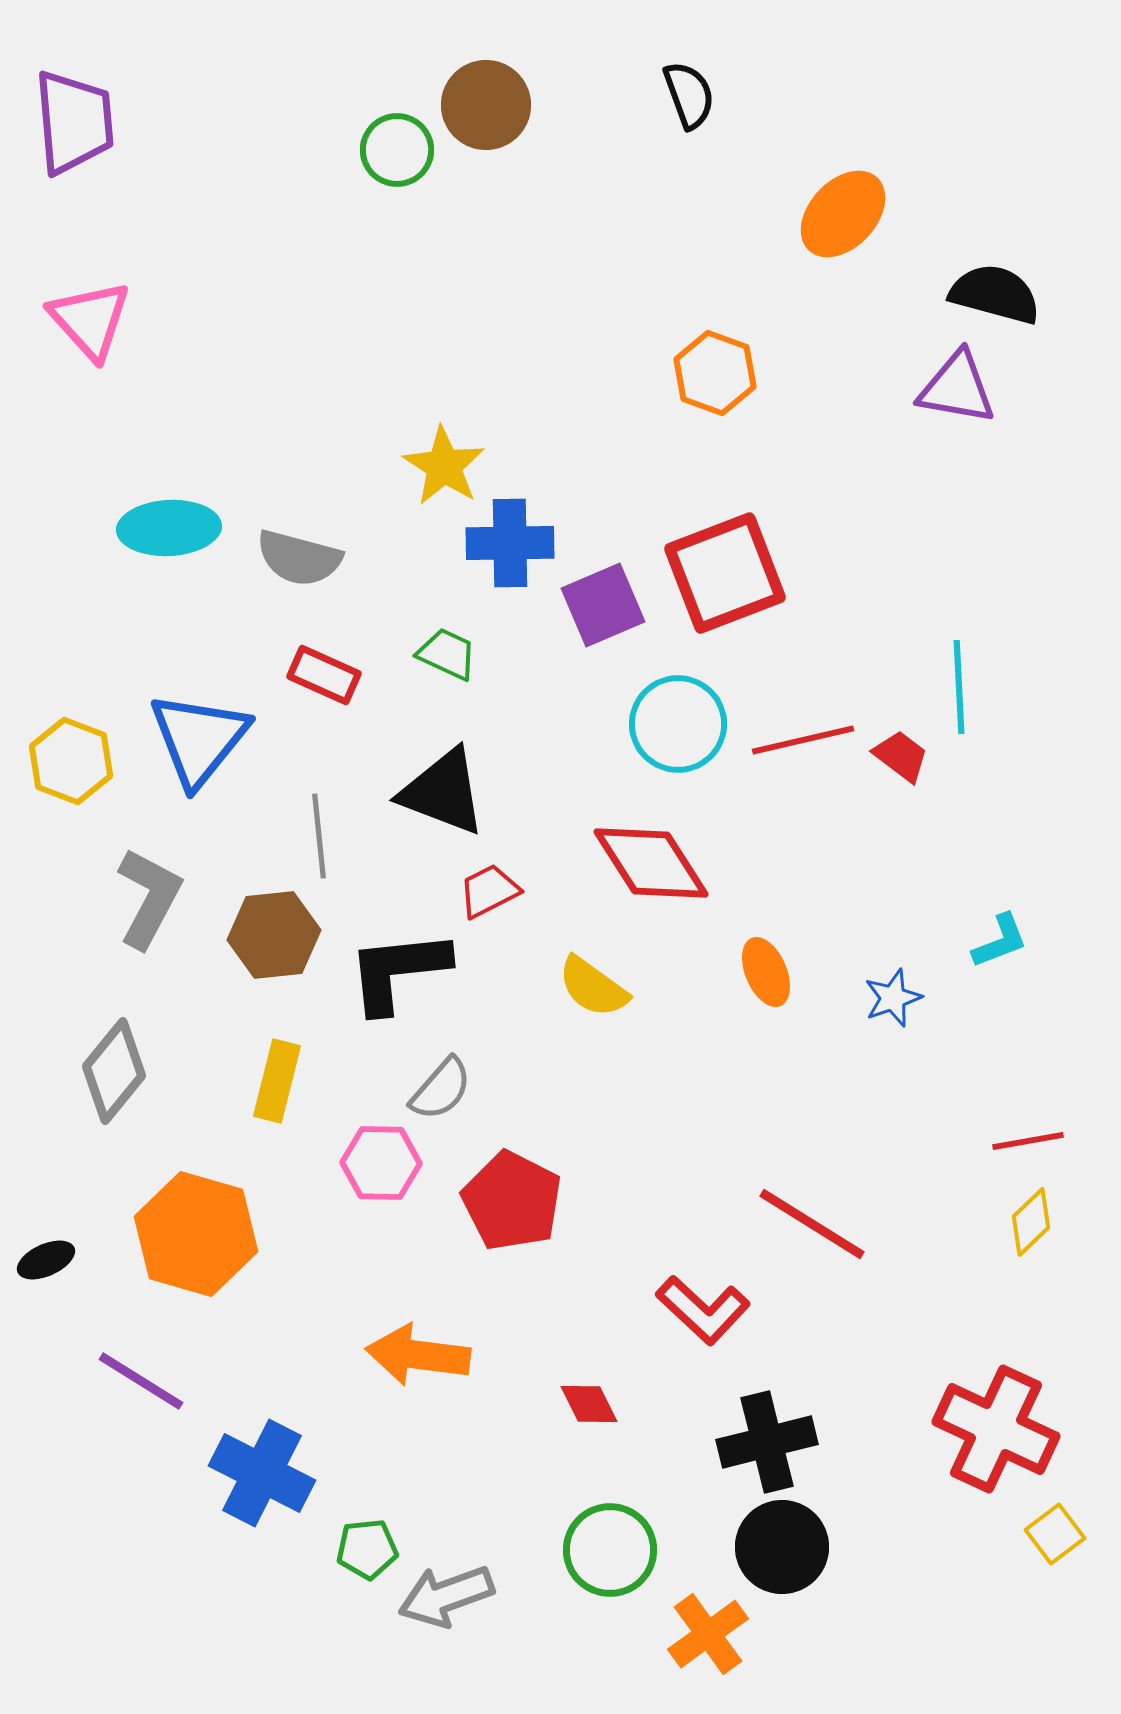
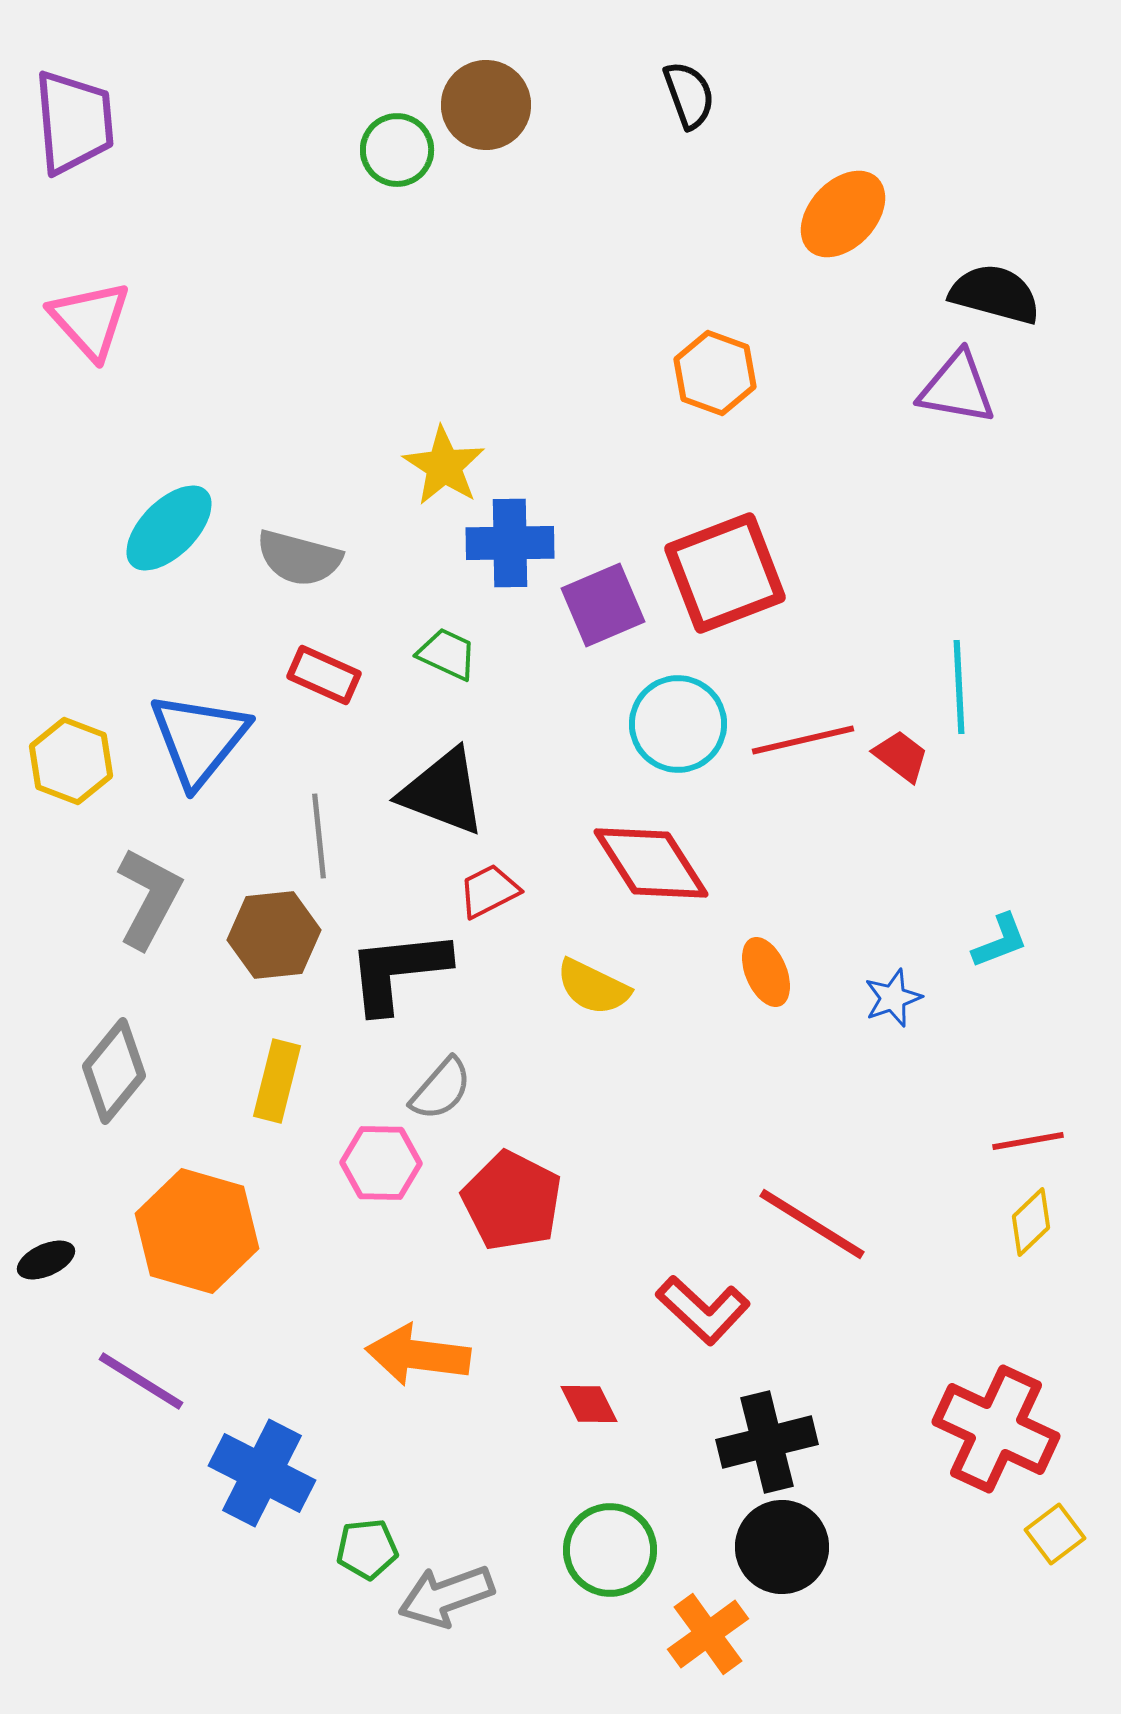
cyan ellipse at (169, 528): rotated 42 degrees counterclockwise
yellow semicircle at (593, 987): rotated 10 degrees counterclockwise
orange hexagon at (196, 1234): moved 1 px right, 3 px up
